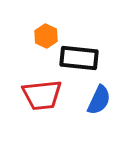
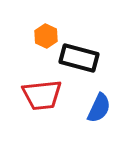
black rectangle: rotated 9 degrees clockwise
blue semicircle: moved 8 px down
